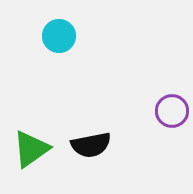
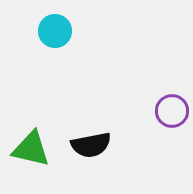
cyan circle: moved 4 px left, 5 px up
green triangle: rotated 48 degrees clockwise
